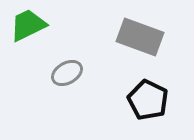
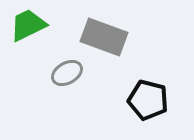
gray rectangle: moved 36 px left
black pentagon: rotated 12 degrees counterclockwise
